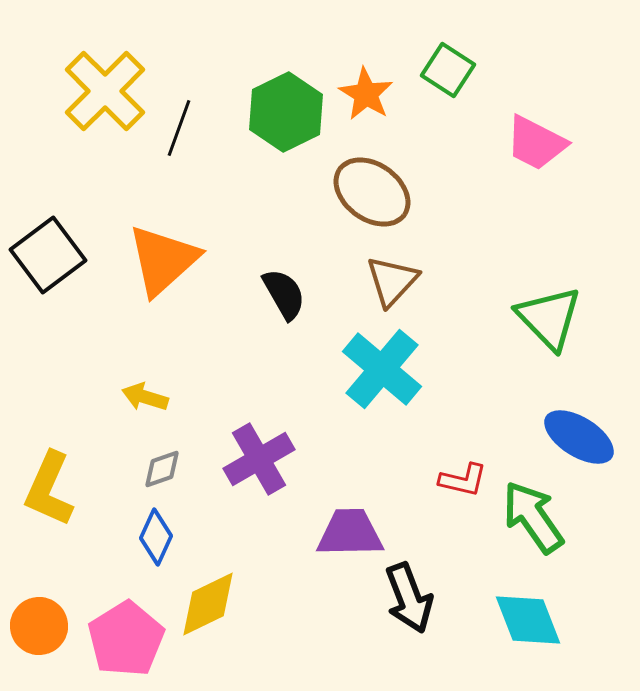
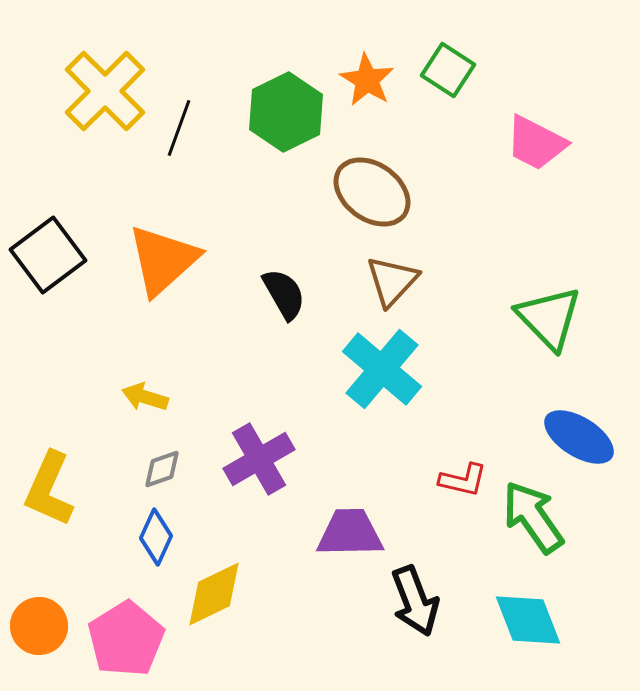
orange star: moved 1 px right, 14 px up
black arrow: moved 6 px right, 3 px down
yellow diamond: moved 6 px right, 10 px up
